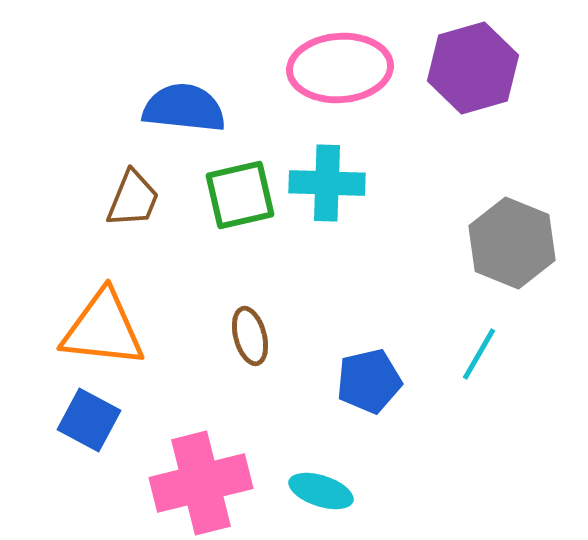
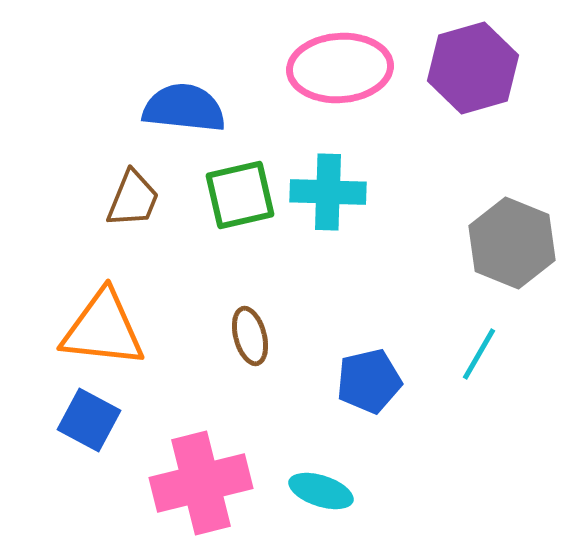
cyan cross: moved 1 px right, 9 px down
